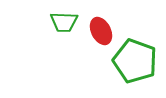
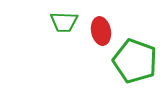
red ellipse: rotated 16 degrees clockwise
